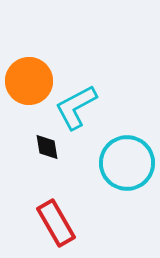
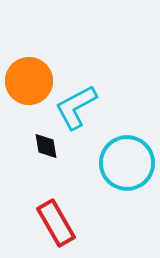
black diamond: moved 1 px left, 1 px up
